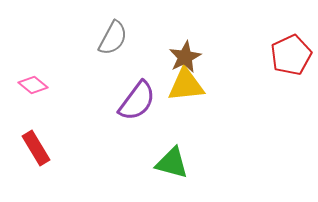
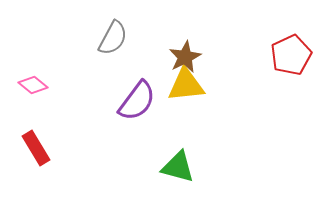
green triangle: moved 6 px right, 4 px down
